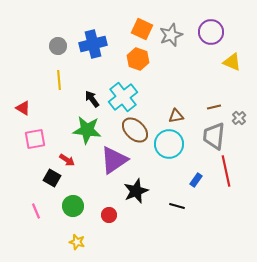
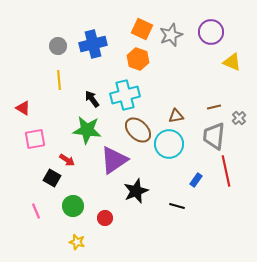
cyan cross: moved 2 px right, 2 px up; rotated 24 degrees clockwise
brown ellipse: moved 3 px right
red circle: moved 4 px left, 3 px down
